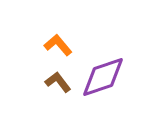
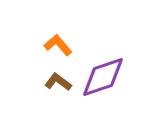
brown L-shape: rotated 16 degrees counterclockwise
